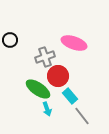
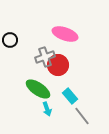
pink ellipse: moved 9 px left, 9 px up
red circle: moved 11 px up
